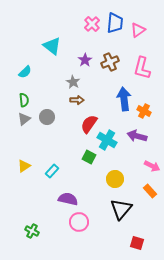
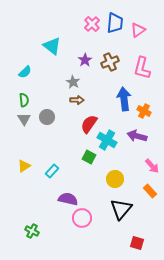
gray triangle: rotated 24 degrees counterclockwise
pink arrow: rotated 21 degrees clockwise
pink circle: moved 3 px right, 4 px up
